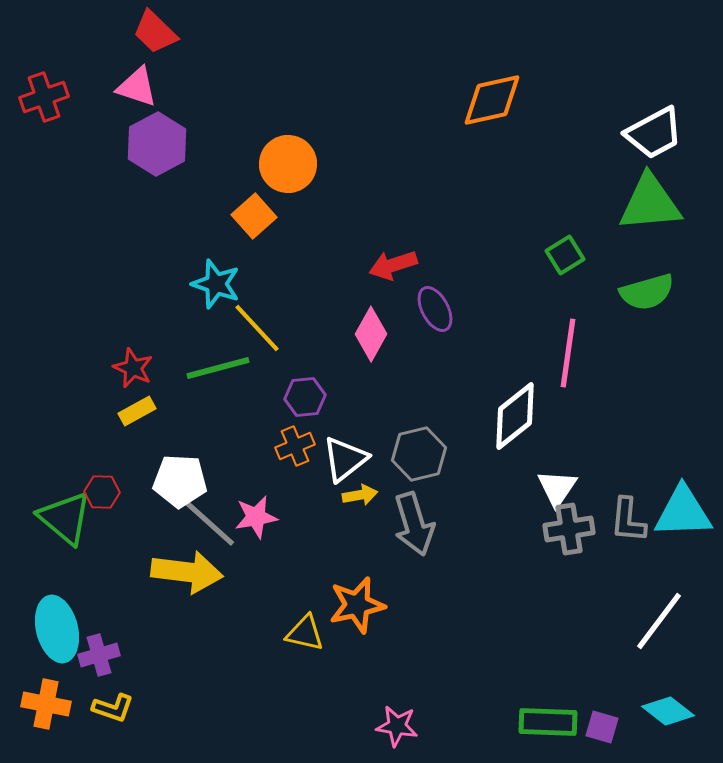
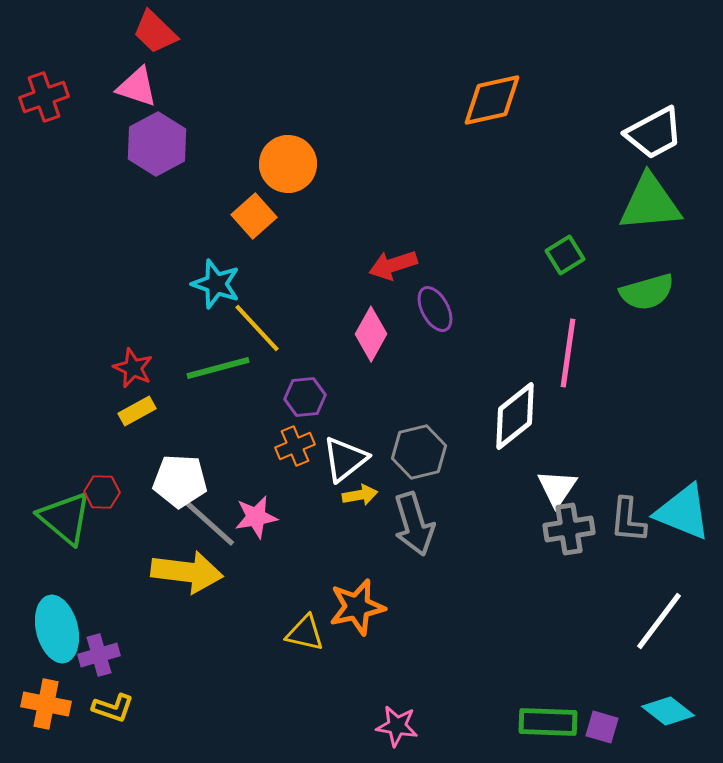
gray hexagon at (419, 454): moved 2 px up
cyan triangle at (683, 512): rotated 24 degrees clockwise
orange star at (357, 605): moved 2 px down
